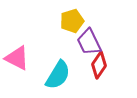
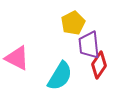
yellow pentagon: moved 1 px right, 2 px down; rotated 10 degrees counterclockwise
purple trapezoid: moved 3 px down; rotated 20 degrees clockwise
cyan semicircle: moved 2 px right, 1 px down
